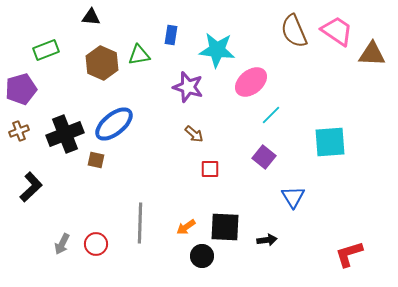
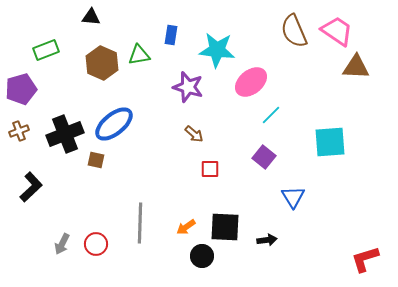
brown triangle: moved 16 px left, 13 px down
red L-shape: moved 16 px right, 5 px down
